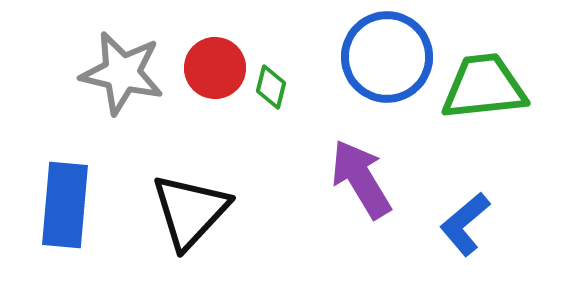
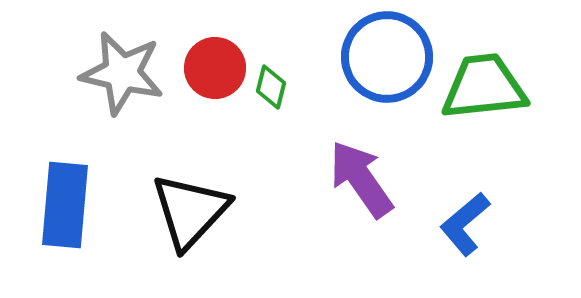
purple arrow: rotated 4 degrees counterclockwise
